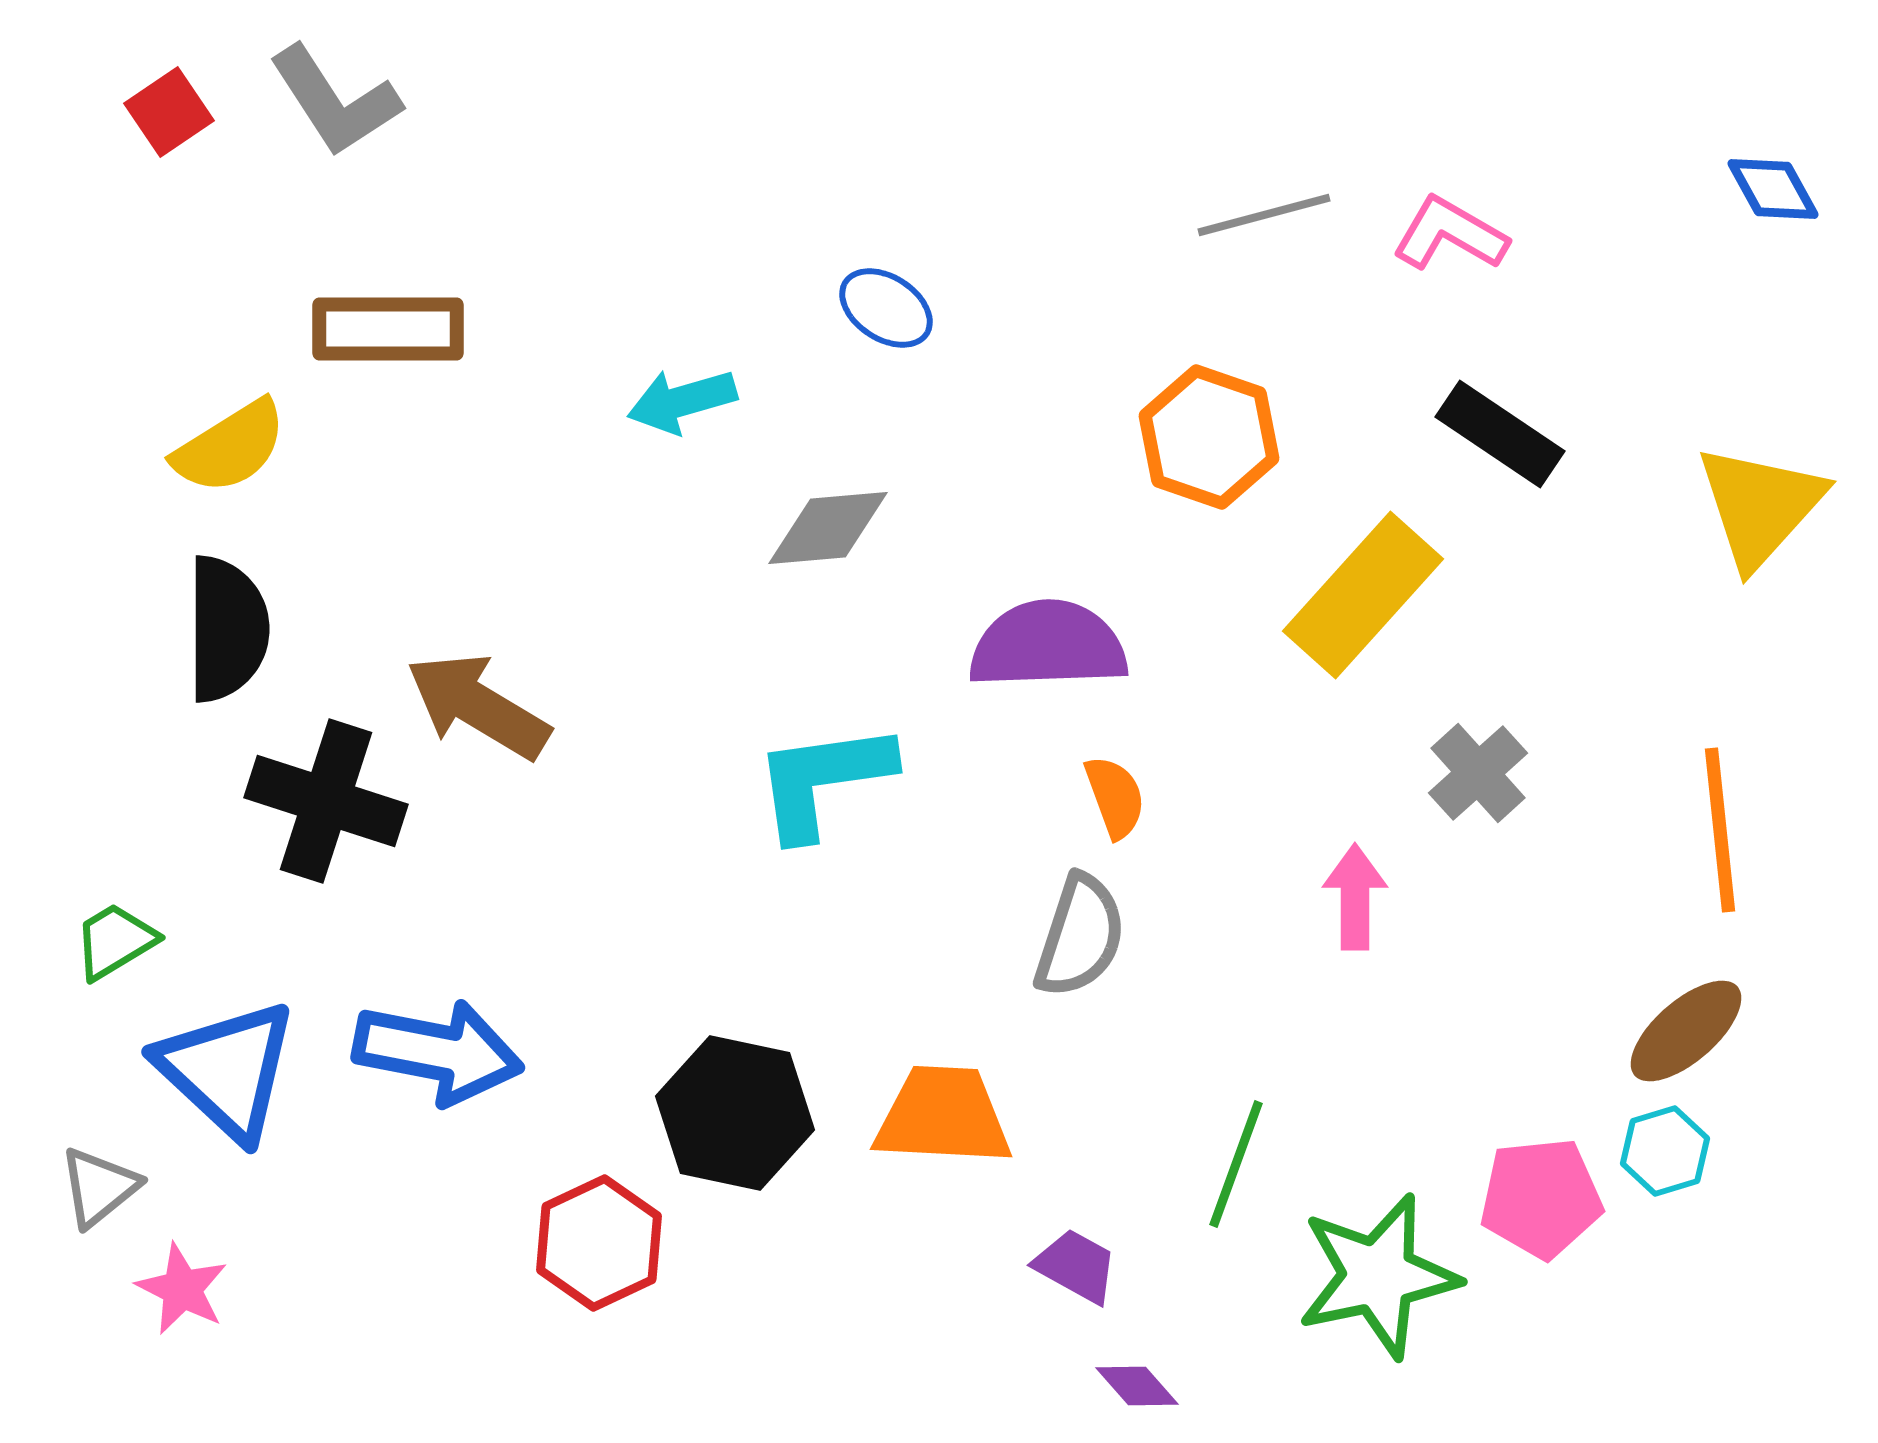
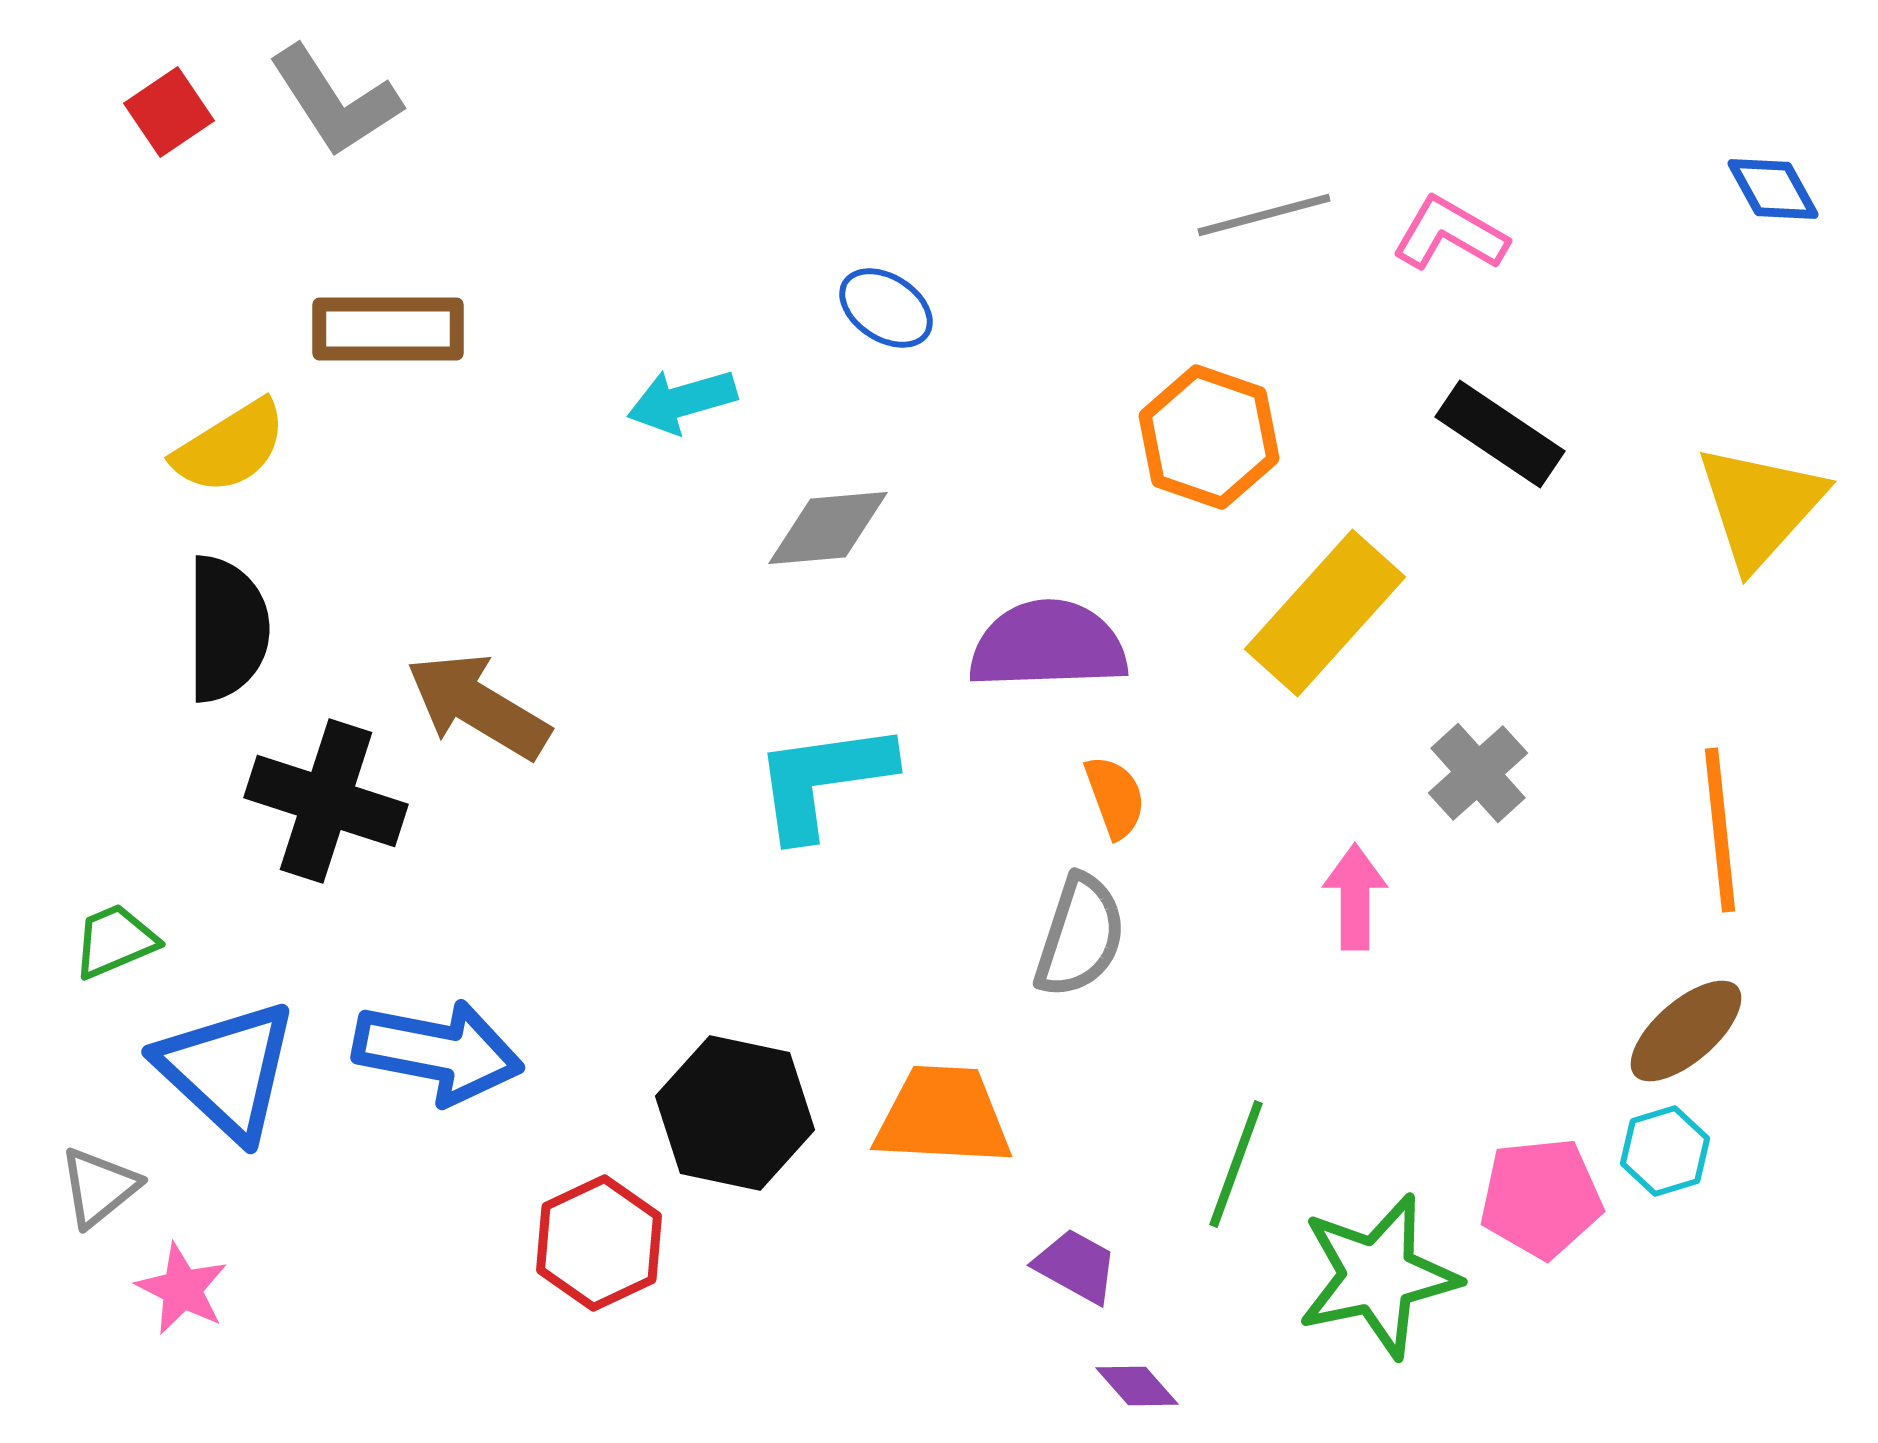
yellow rectangle: moved 38 px left, 18 px down
green trapezoid: rotated 8 degrees clockwise
